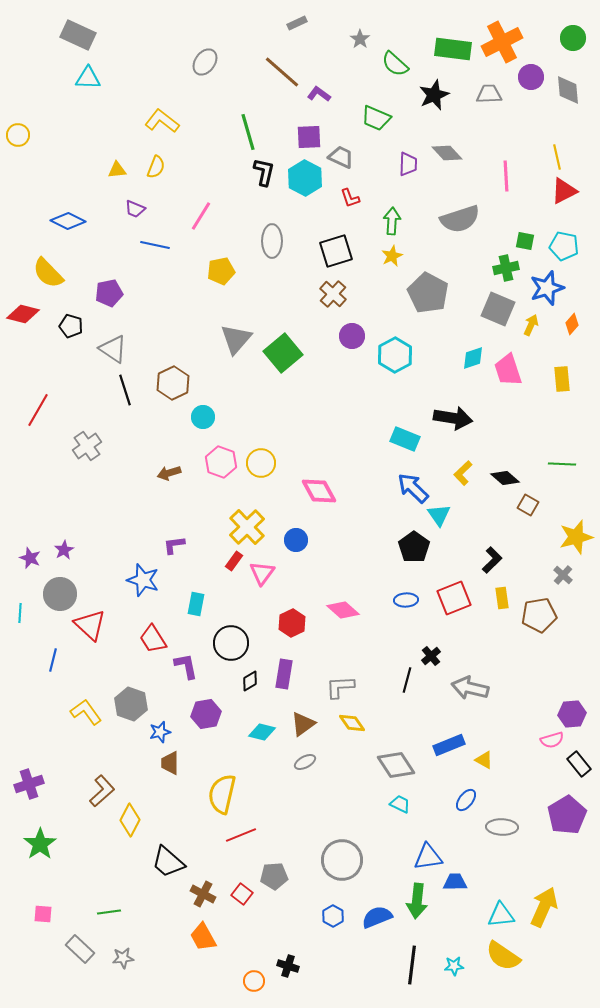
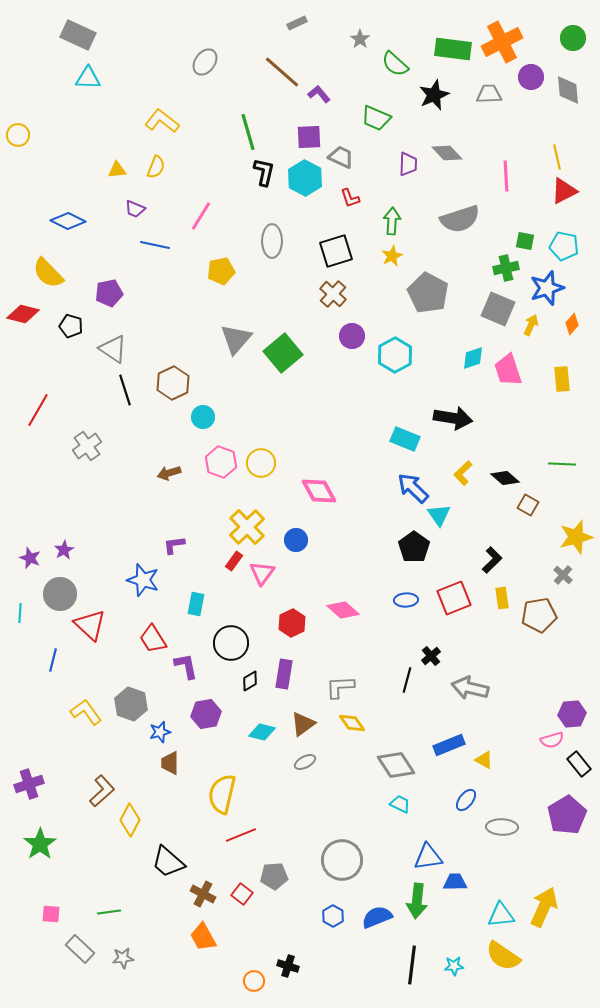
purple L-shape at (319, 94): rotated 15 degrees clockwise
pink square at (43, 914): moved 8 px right
